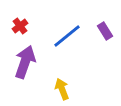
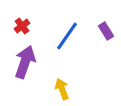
red cross: moved 2 px right
purple rectangle: moved 1 px right
blue line: rotated 16 degrees counterclockwise
